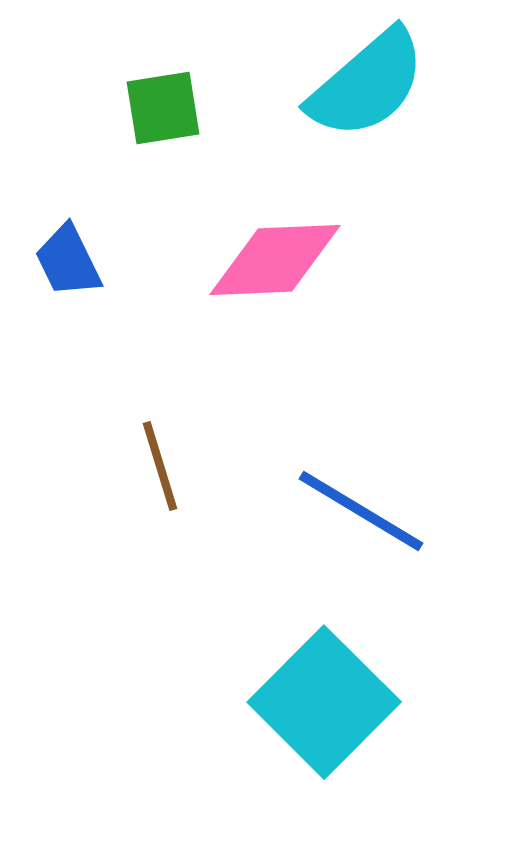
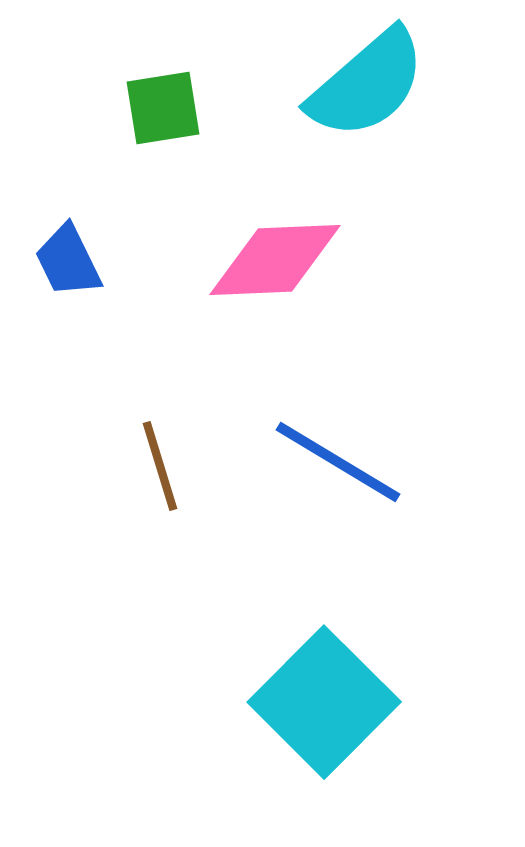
blue line: moved 23 px left, 49 px up
